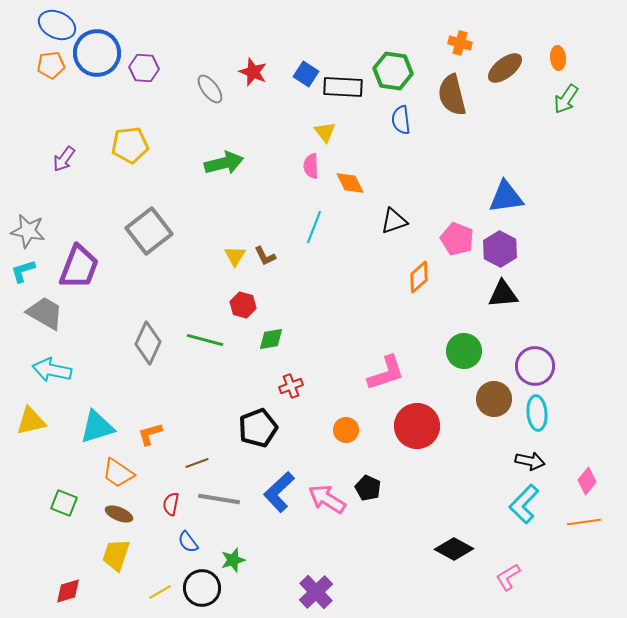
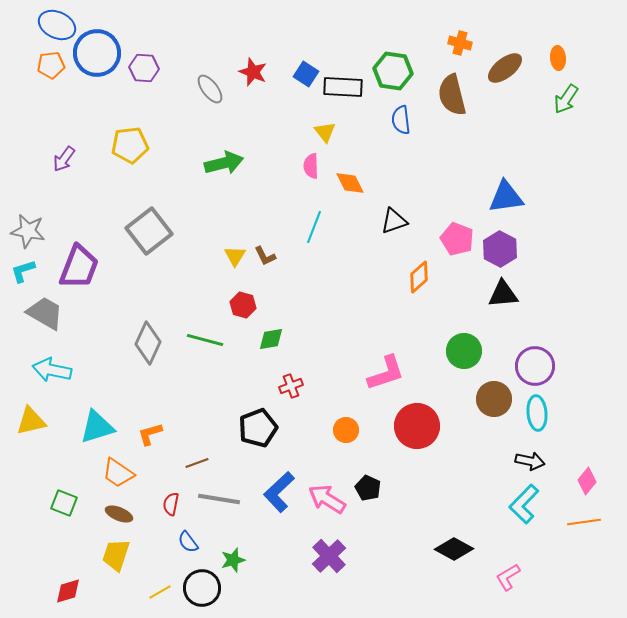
purple cross at (316, 592): moved 13 px right, 36 px up
